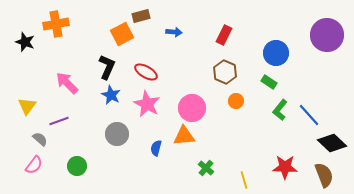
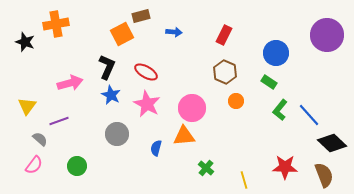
pink arrow: moved 3 px right; rotated 120 degrees clockwise
